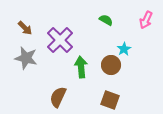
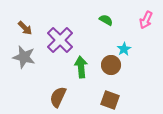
gray star: moved 2 px left, 1 px up
